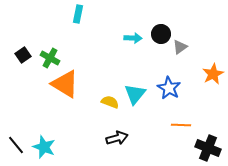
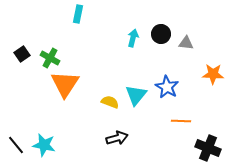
cyan arrow: rotated 78 degrees counterclockwise
gray triangle: moved 6 px right, 4 px up; rotated 42 degrees clockwise
black square: moved 1 px left, 1 px up
orange star: rotated 30 degrees clockwise
orange triangle: rotated 32 degrees clockwise
blue star: moved 2 px left, 1 px up
cyan triangle: moved 1 px right, 1 px down
orange line: moved 4 px up
cyan star: moved 2 px up; rotated 10 degrees counterclockwise
